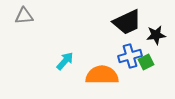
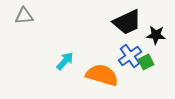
black star: rotated 12 degrees clockwise
blue cross: rotated 20 degrees counterclockwise
orange semicircle: rotated 16 degrees clockwise
